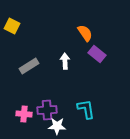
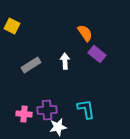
gray rectangle: moved 2 px right, 1 px up
white star: moved 1 px right, 1 px down; rotated 12 degrees counterclockwise
